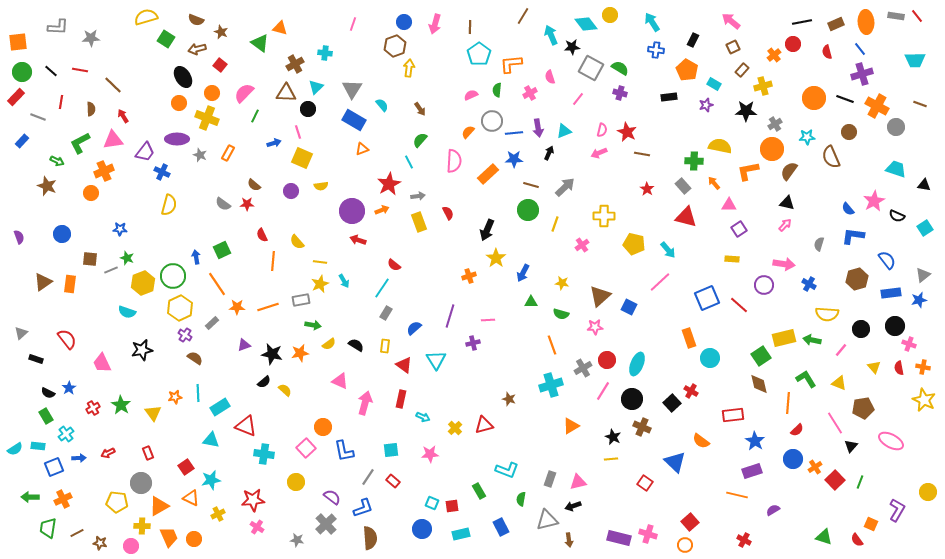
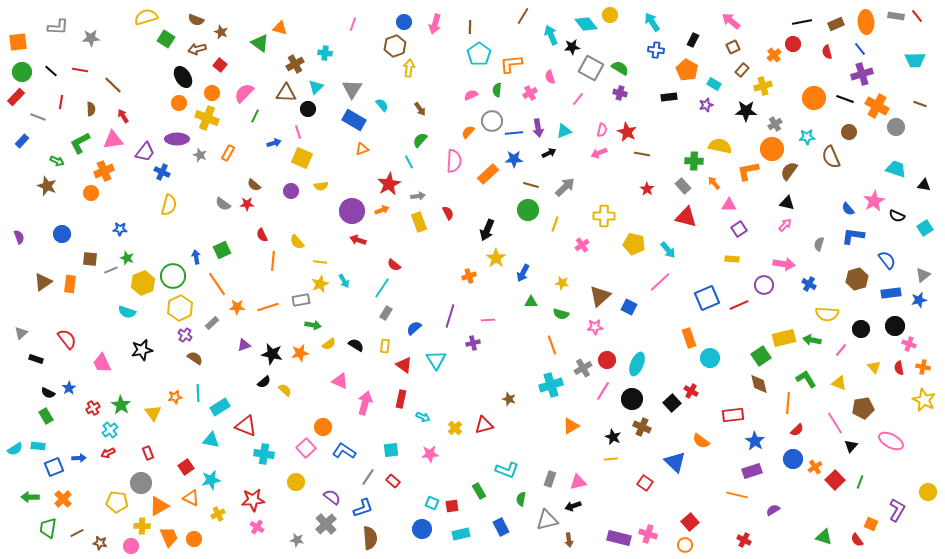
black arrow at (549, 153): rotated 40 degrees clockwise
red line at (739, 305): rotated 66 degrees counterclockwise
cyan cross at (66, 434): moved 44 px right, 4 px up
blue L-shape at (344, 451): rotated 135 degrees clockwise
orange cross at (63, 499): rotated 18 degrees counterclockwise
